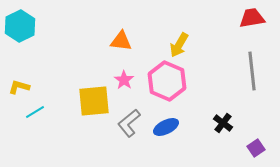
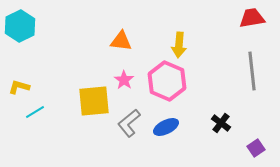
yellow arrow: rotated 25 degrees counterclockwise
black cross: moved 2 px left
